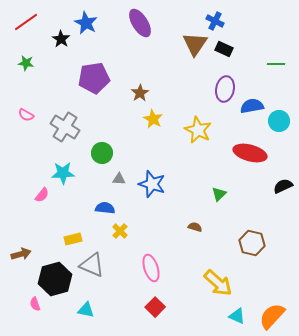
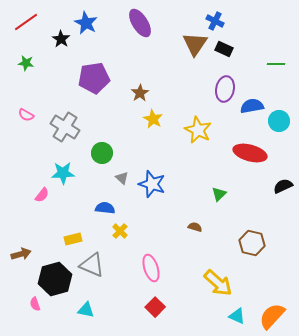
gray triangle at (119, 179): moved 3 px right, 1 px up; rotated 40 degrees clockwise
